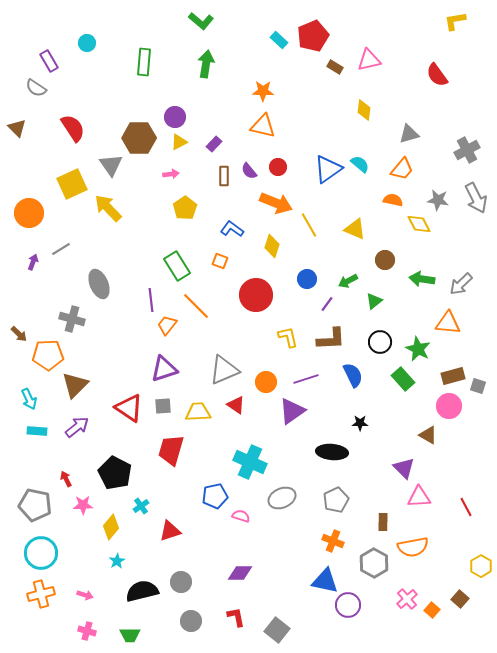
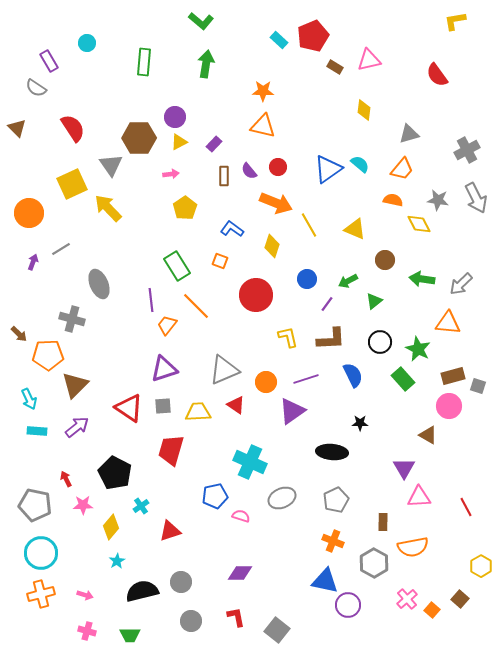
purple triangle at (404, 468): rotated 15 degrees clockwise
